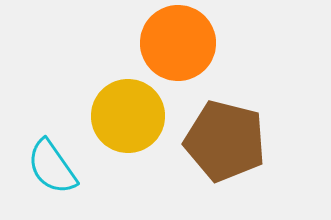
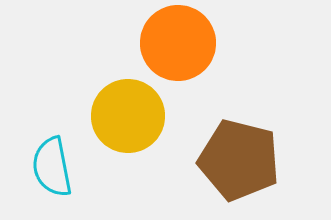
brown pentagon: moved 14 px right, 19 px down
cyan semicircle: rotated 24 degrees clockwise
